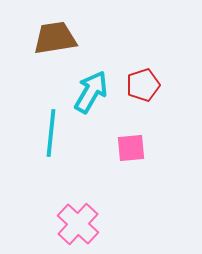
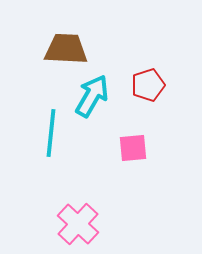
brown trapezoid: moved 11 px right, 11 px down; rotated 12 degrees clockwise
red pentagon: moved 5 px right
cyan arrow: moved 1 px right, 4 px down
pink square: moved 2 px right
